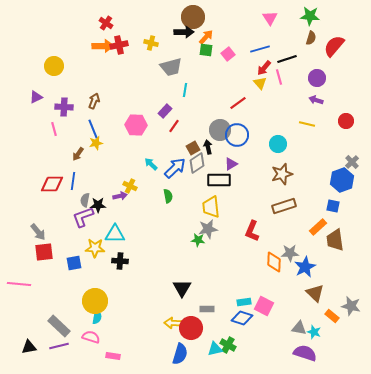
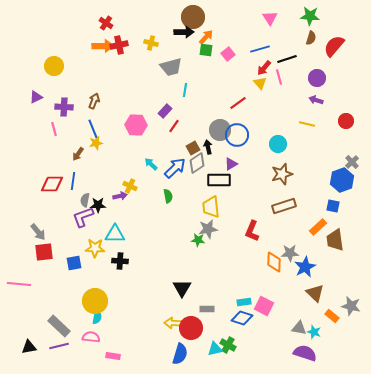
pink semicircle at (91, 337): rotated 12 degrees counterclockwise
